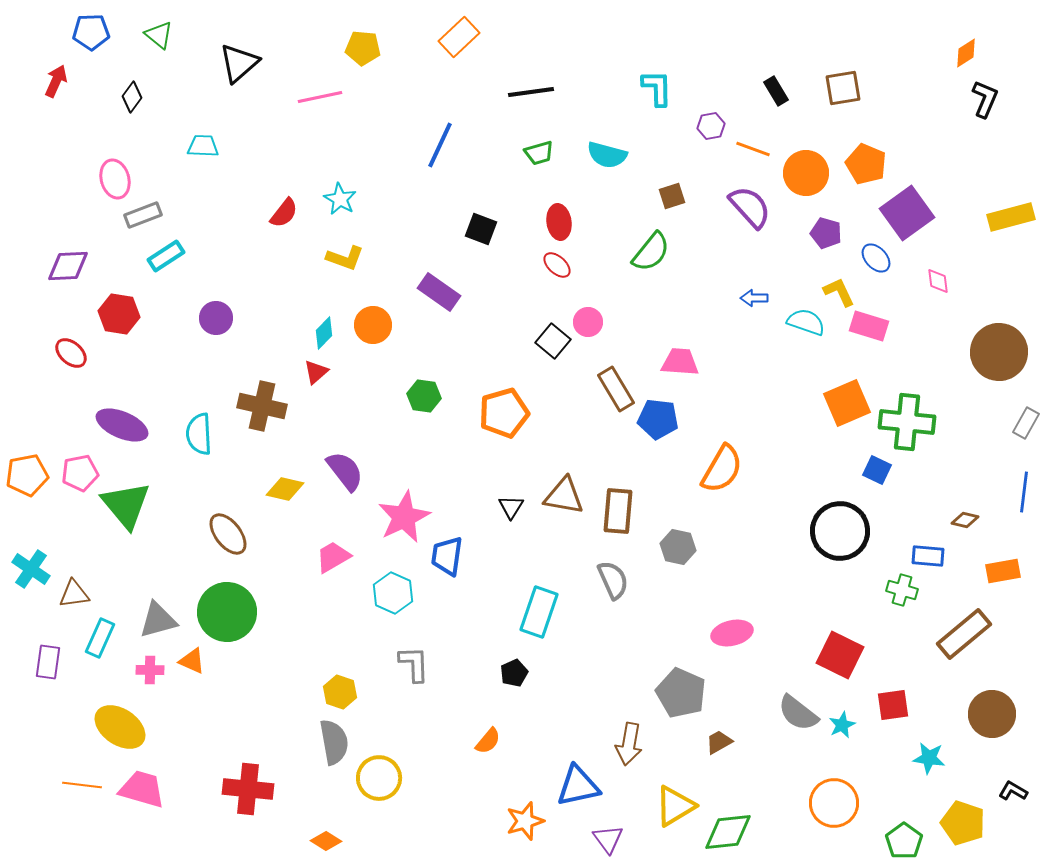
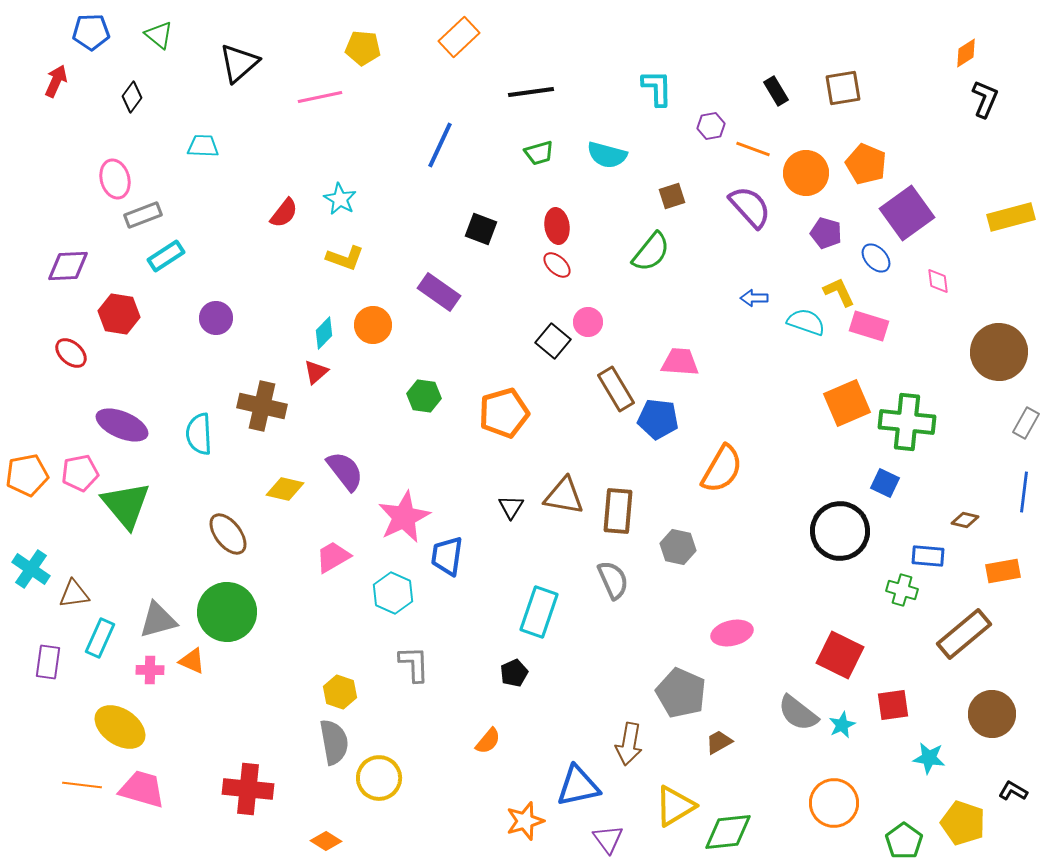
red ellipse at (559, 222): moved 2 px left, 4 px down
blue square at (877, 470): moved 8 px right, 13 px down
